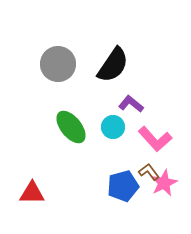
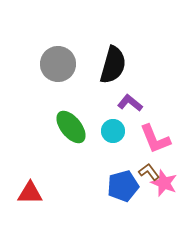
black semicircle: rotated 18 degrees counterclockwise
purple L-shape: moved 1 px left, 1 px up
cyan circle: moved 4 px down
pink L-shape: rotated 20 degrees clockwise
pink star: rotated 24 degrees counterclockwise
red triangle: moved 2 px left
